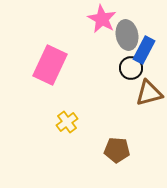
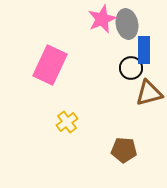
pink star: rotated 20 degrees clockwise
gray ellipse: moved 11 px up
blue rectangle: rotated 28 degrees counterclockwise
brown pentagon: moved 7 px right
